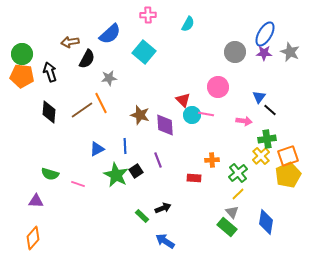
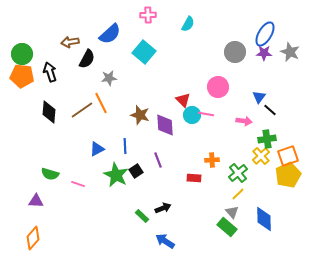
blue diamond at (266, 222): moved 2 px left, 3 px up; rotated 10 degrees counterclockwise
